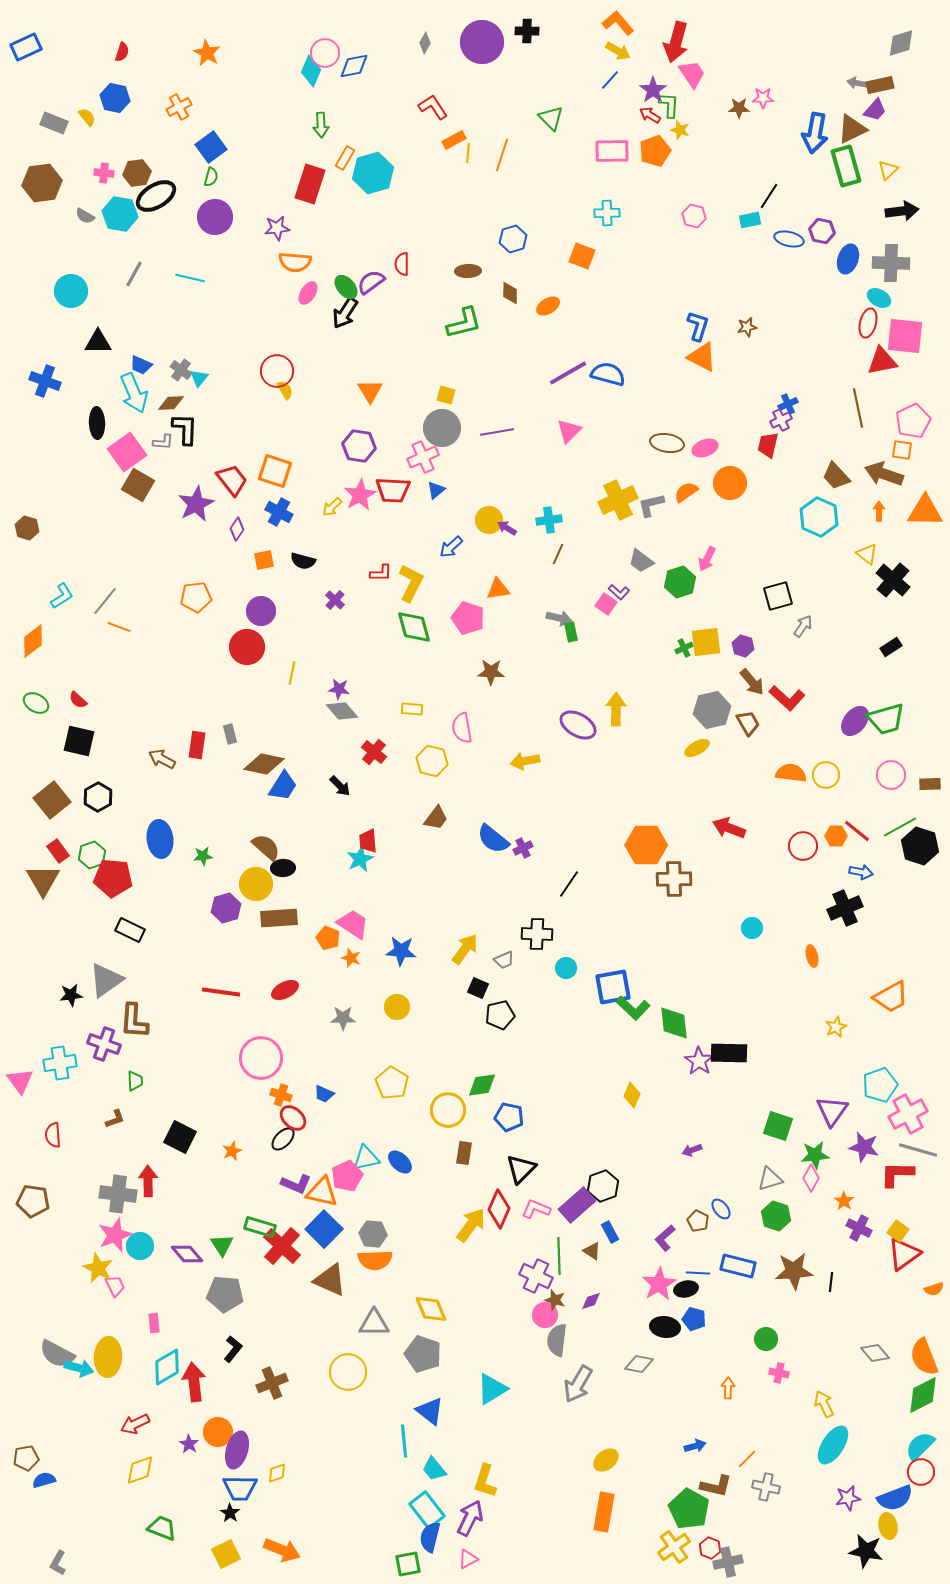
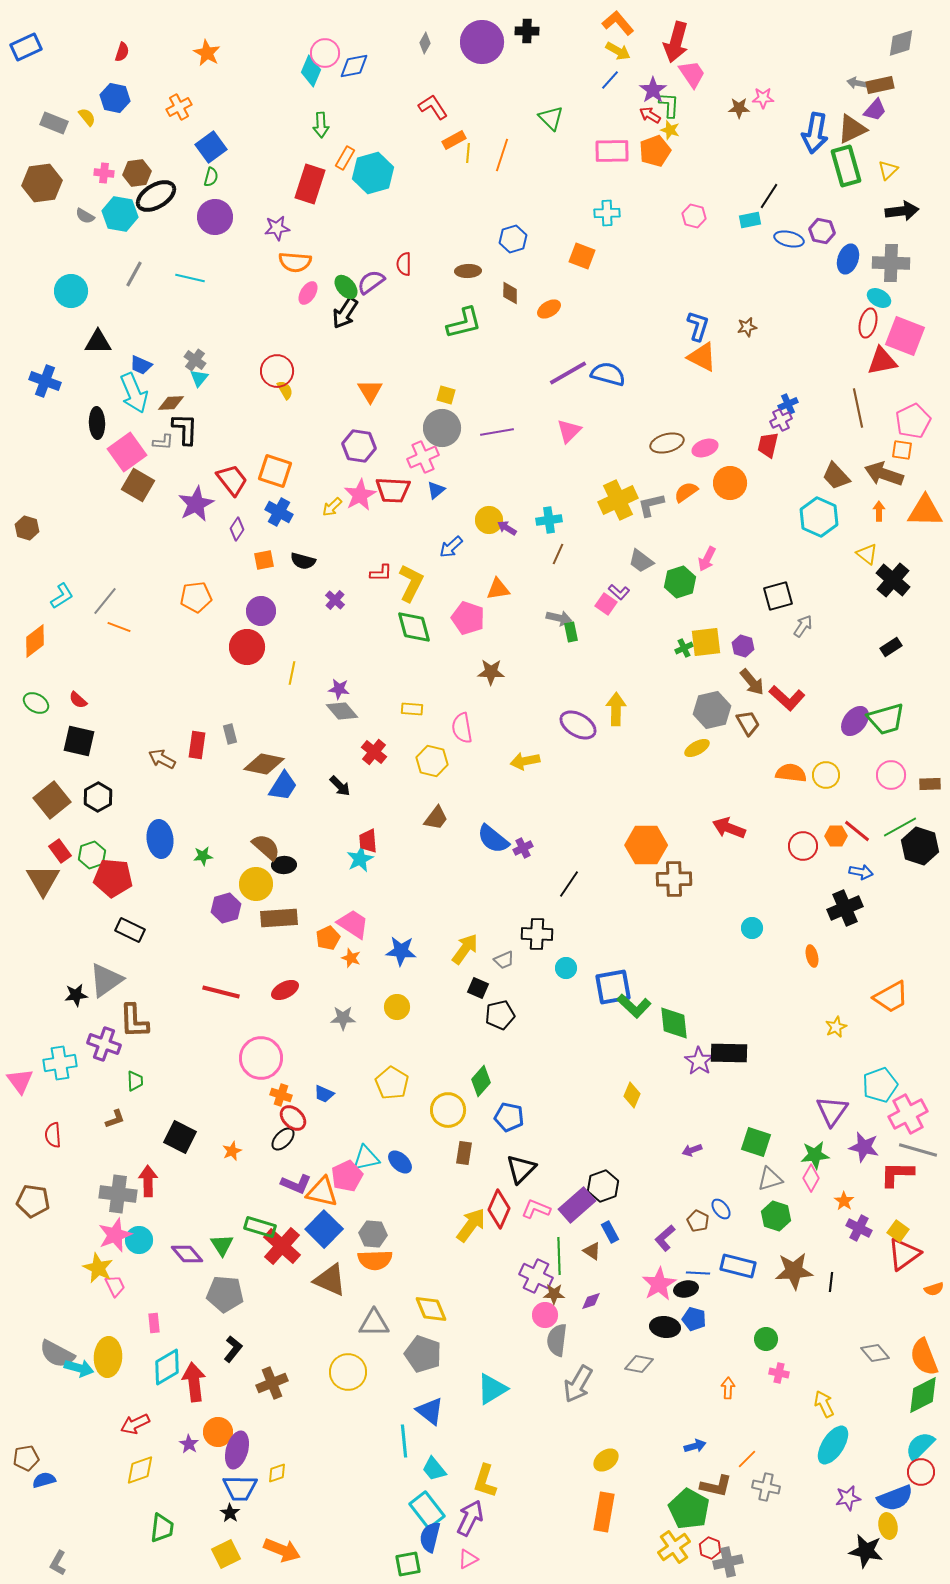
yellow star at (680, 130): moved 10 px left
red semicircle at (402, 264): moved 2 px right
orange ellipse at (548, 306): moved 1 px right, 3 px down
pink square at (905, 336): rotated 15 degrees clockwise
gray cross at (181, 370): moved 14 px right, 10 px up
brown ellipse at (667, 443): rotated 24 degrees counterclockwise
orange diamond at (33, 641): moved 2 px right
red rectangle at (58, 851): moved 2 px right
black ellipse at (283, 868): moved 1 px right, 3 px up
orange pentagon at (328, 938): rotated 25 degrees clockwise
red line at (221, 992): rotated 6 degrees clockwise
black star at (71, 995): moved 5 px right
green L-shape at (633, 1008): moved 1 px right, 2 px up
brown L-shape at (134, 1021): rotated 6 degrees counterclockwise
green diamond at (482, 1085): moved 1 px left, 4 px up; rotated 40 degrees counterclockwise
green square at (778, 1126): moved 22 px left, 16 px down
cyan circle at (140, 1246): moved 1 px left, 6 px up
brown star at (555, 1300): moved 1 px left, 6 px up; rotated 15 degrees counterclockwise
green trapezoid at (162, 1528): rotated 76 degrees clockwise
